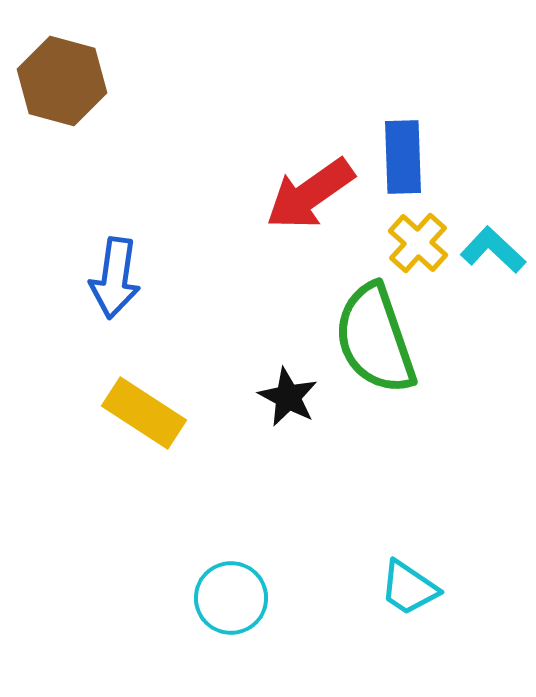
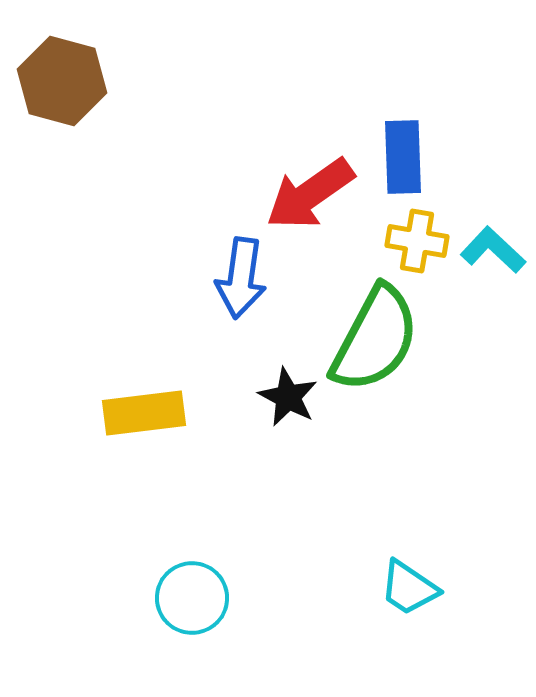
yellow cross: moved 1 px left, 2 px up; rotated 32 degrees counterclockwise
blue arrow: moved 126 px right
green semicircle: rotated 133 degrees counterclockwise
yellow rectangle: rotated 40 degrees counterclockwise
cyan circle: moved 39 px left
